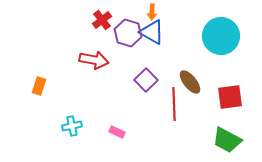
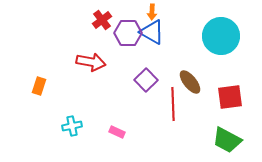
purple hexagon: rotated 16 degrees counterclockwise
red arrow: moved 3 px left, 2 px down
red line: moved 1 px left
